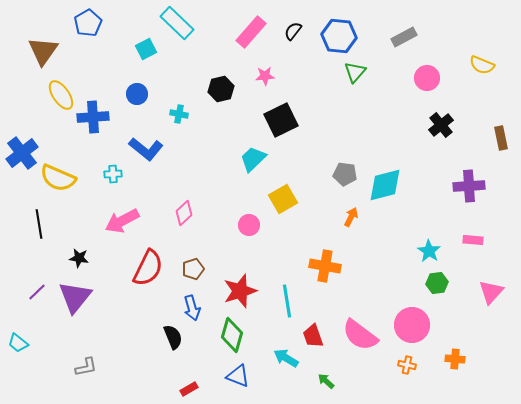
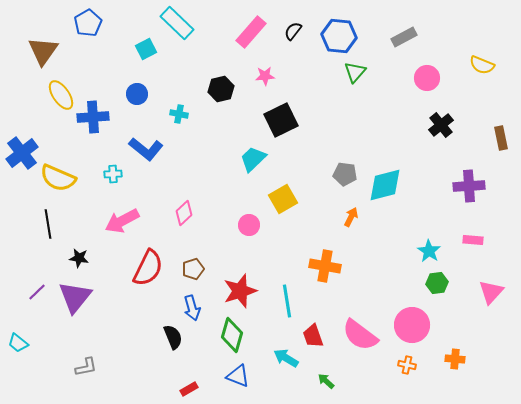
black line at (39, 224): moved 9 px right
